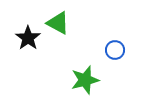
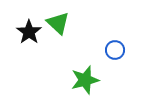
green triangle: rotated 15 degrees clockwise
black star: moved 1 px right, 6 px up
